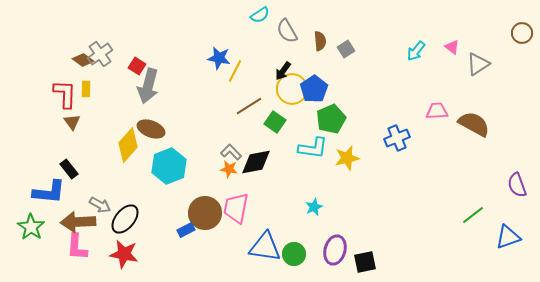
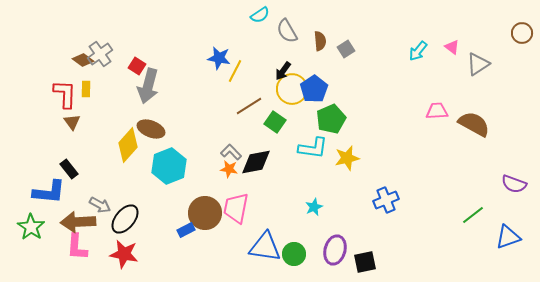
cyan arrow at (416, 51): moved 2 px right
blue cross at (397, 138): moved 11 px left, 62 px down
purple semicircle at (517, 185): moved 3 px left, 1 px up; rotated 50 degrees counterclockwise
